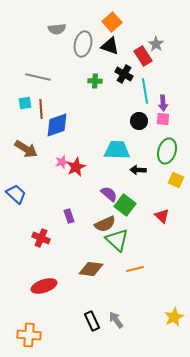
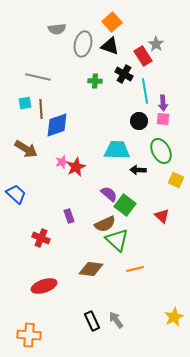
green ellipse: moved 6 px left; rotated 45 degrees counterclockwise
